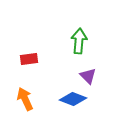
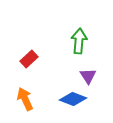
red rectangle: rotated 36 degrees counterclockwise
purple triangle: rotated 12 degrees clockwise
